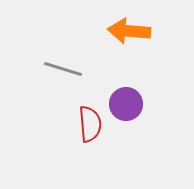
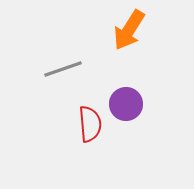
orange arrow: moved 1 px up; rotated 63 degrees counterclockwise
gray line: rotated 36 degrees counterclockwise
